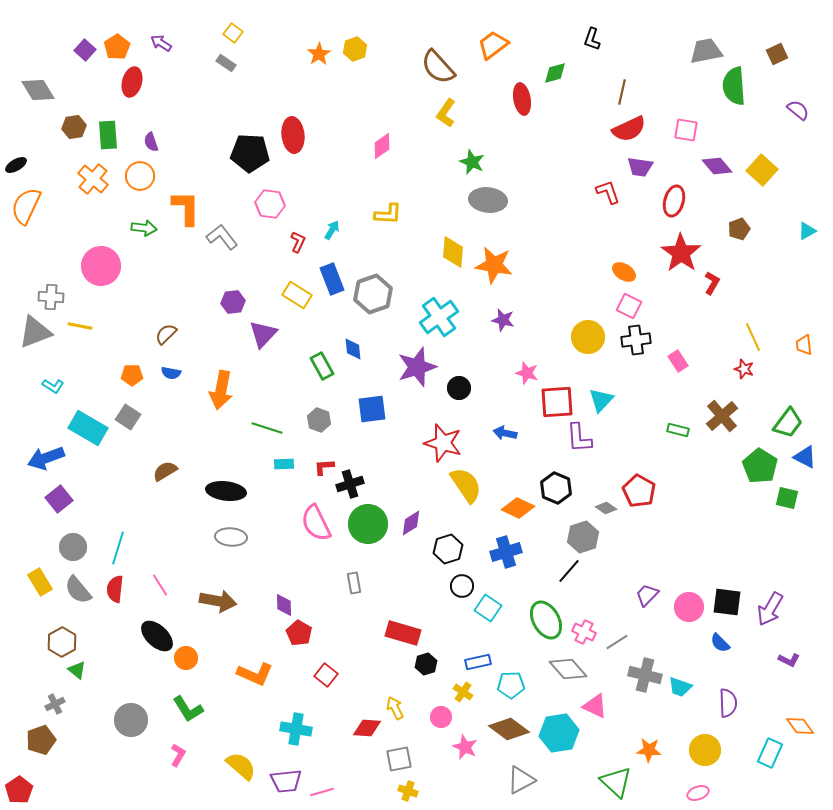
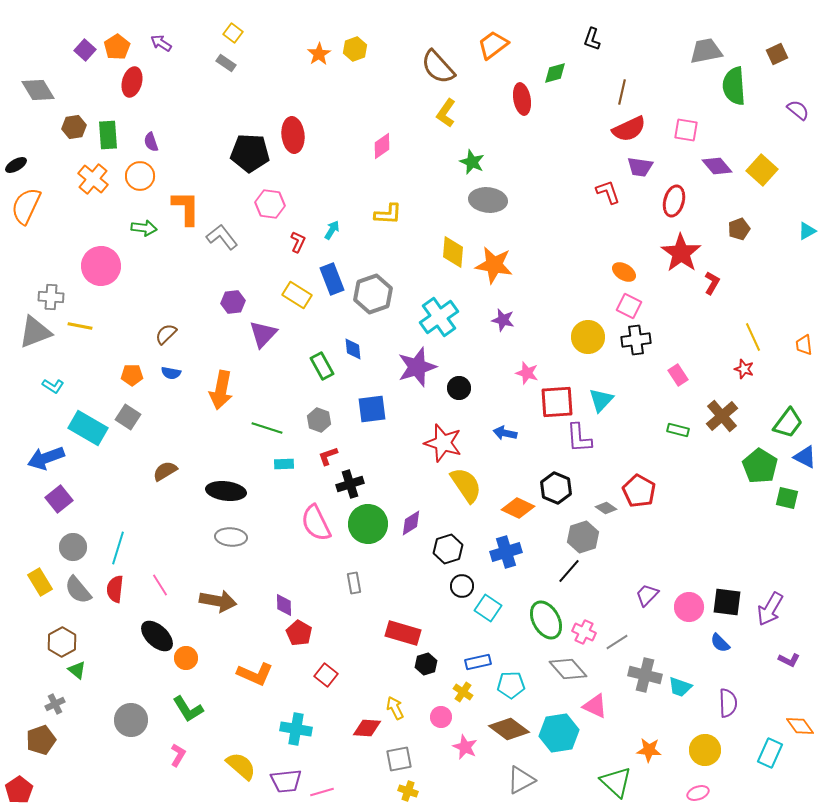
pink rectangle at (678, 361): moved 14 px down
red L-shape at (324, 467): moved 4 px right, 11 px up; rotated 15 degrees counterclockwise
